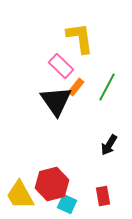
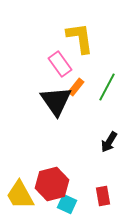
pink rectangle: moved 1 px left, 2 px up; rotated 10 degrees clockwise
black arrow: moved 3 px up
